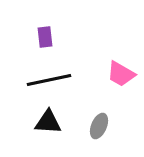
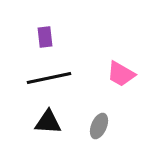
black line: moved 2 px up
